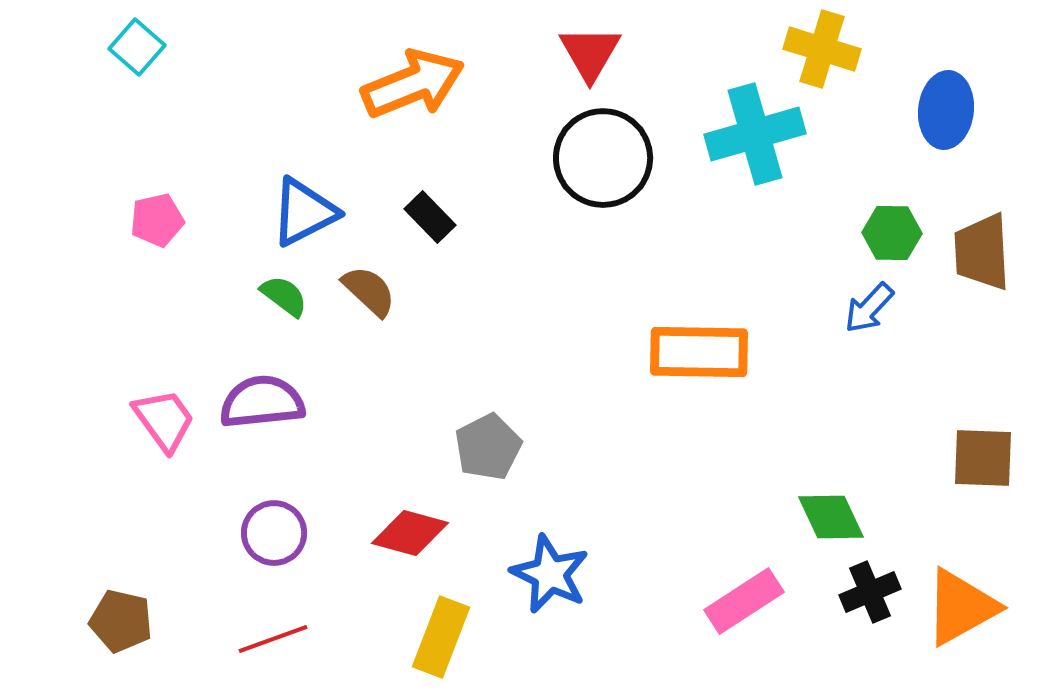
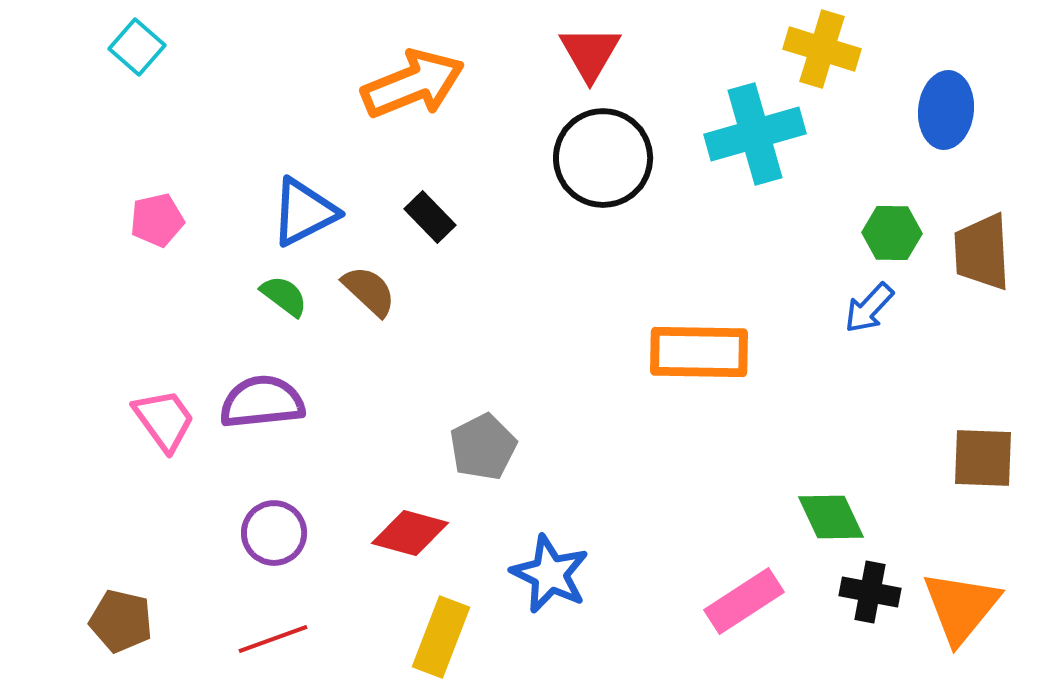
gray pentagon: moved 5 px left
black cross: rotated 34 degrees clockwise
orange triangle: rotated 22 degrees counterclockwise
